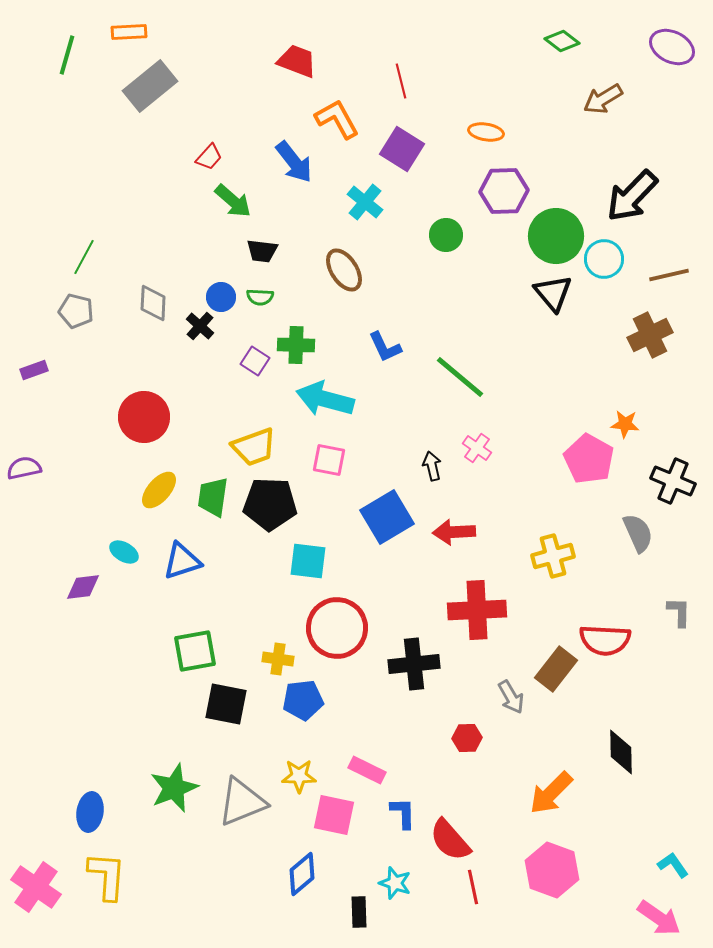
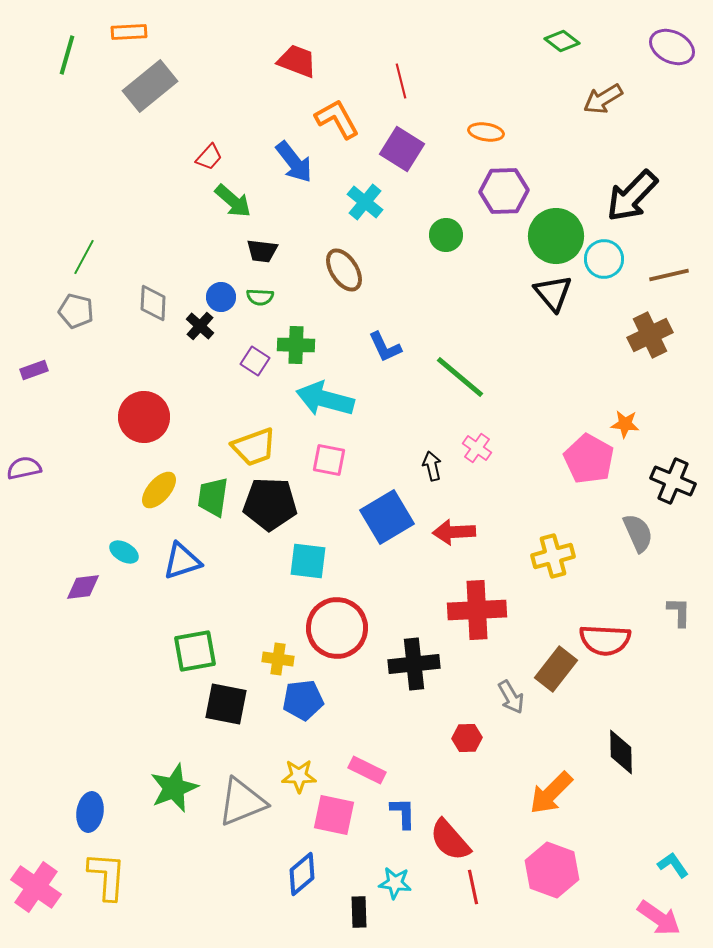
cyan star at (395, 883): rotated 12 degrees counterclockwise
